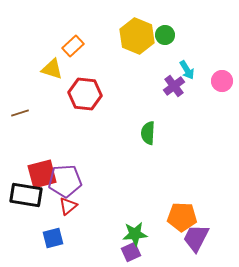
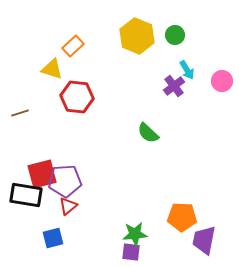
green circle: moved 10 px right
red hexagon: moved 8 px left, 3 px down
green semicircle: rotated 50 degrees counterclockwise
purple trapezoid: moved 8 px right, 2 px down; rotated 16 degrees counterclockwise
purple square: rotated 30 degrees clockwise
